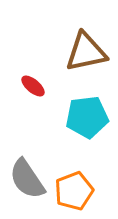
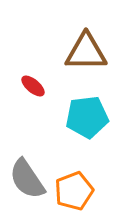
brown triangle: rotated 12 degrees clockwise
